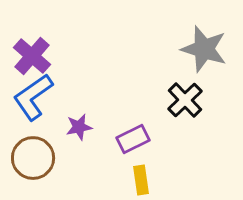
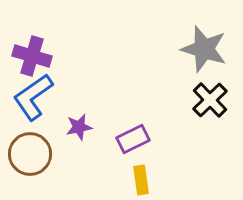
purple cross: rotated 24 degrees counterclockwise
black cross: moved 25 px right
brown circle: moved 3 px left, 4 px up
